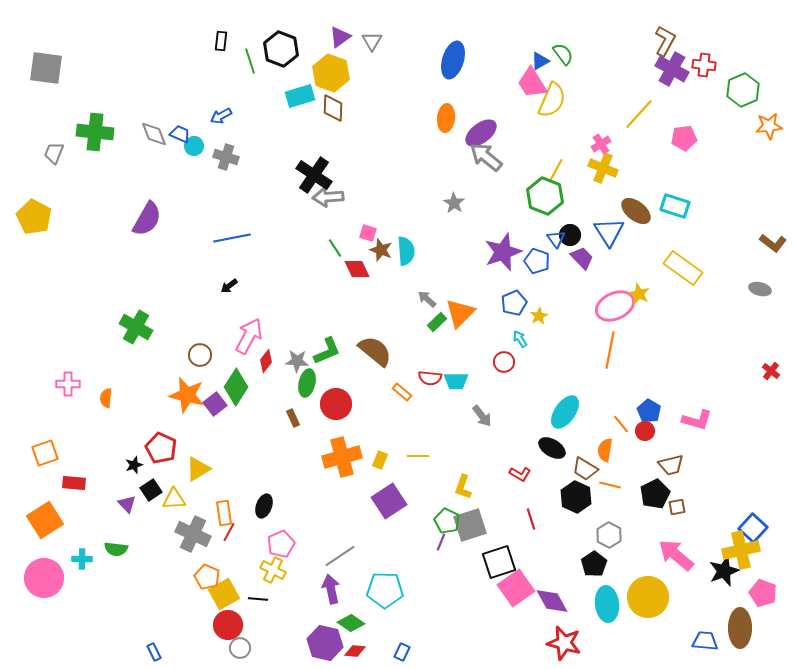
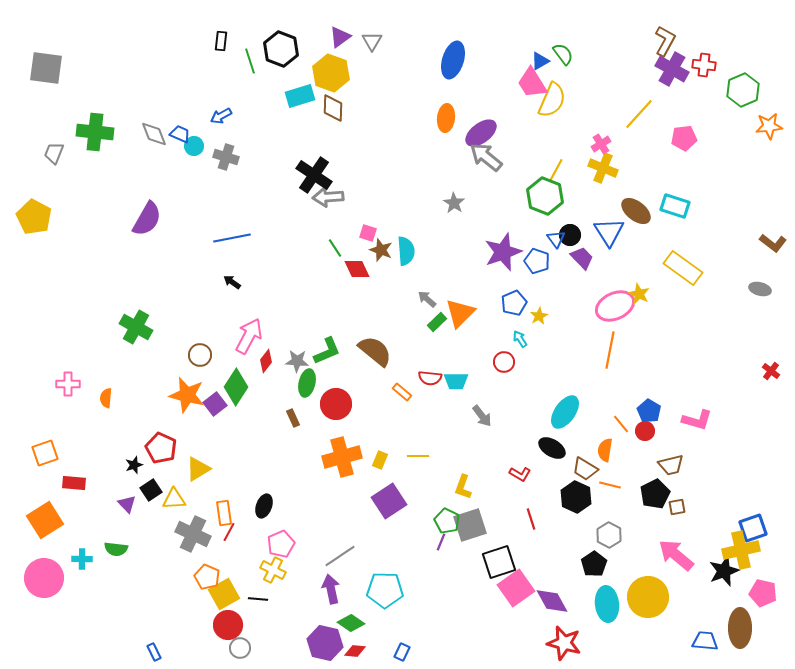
black arrow at (229, 286): moved 3 px right, 4 px up; rotated 72 degrees clockwise
blue square at (753, 528): rotated 28 degrees clockwise
pink pentagon at (763, 593): rotated 8 degrees counterclockwise
